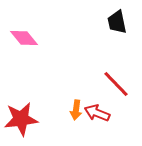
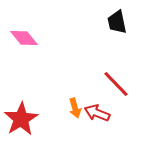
orange arrow: moved 1 px left, 2 px up; rotated 24 degrees counterclockwise
red star: rotated 24 degrees counterclockwise
